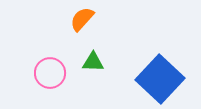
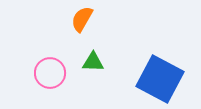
orange semicircle: rotated 12 degrees counterclockwise
blue square: rotated 15 degrees counterclockwise
